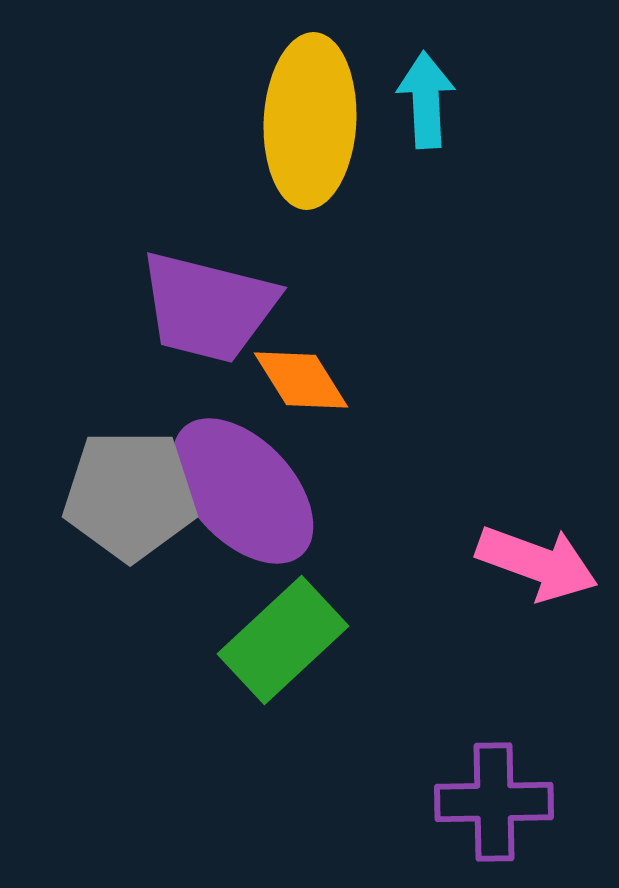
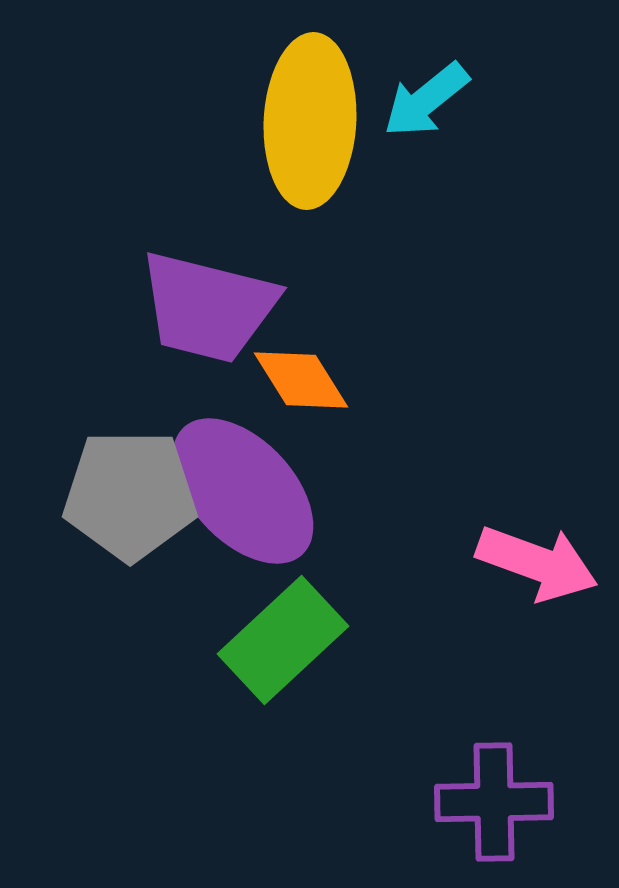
cyan arrow: rotated 126 degrees counterclockwise
